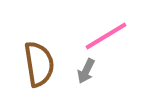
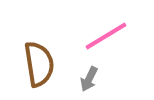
gray arrow: moved 3 px right, 8 px down
